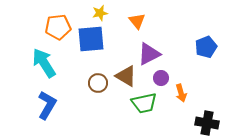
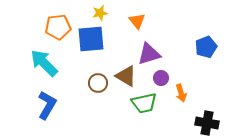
purple triangle: rotated 10 degrees clockwise
cyan arrow: rotated 12 degrees counterclockwise
